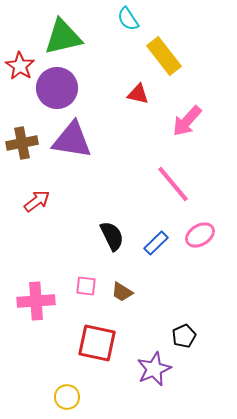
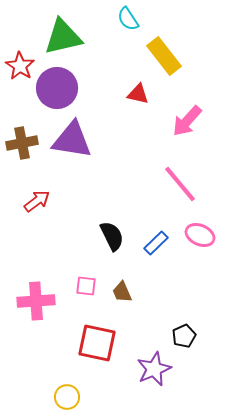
pink line: moved 7 px right
pink ellipse: rotated 56 degrees clockwise
brown trapezoid: rotated 35 degrees clockwise
